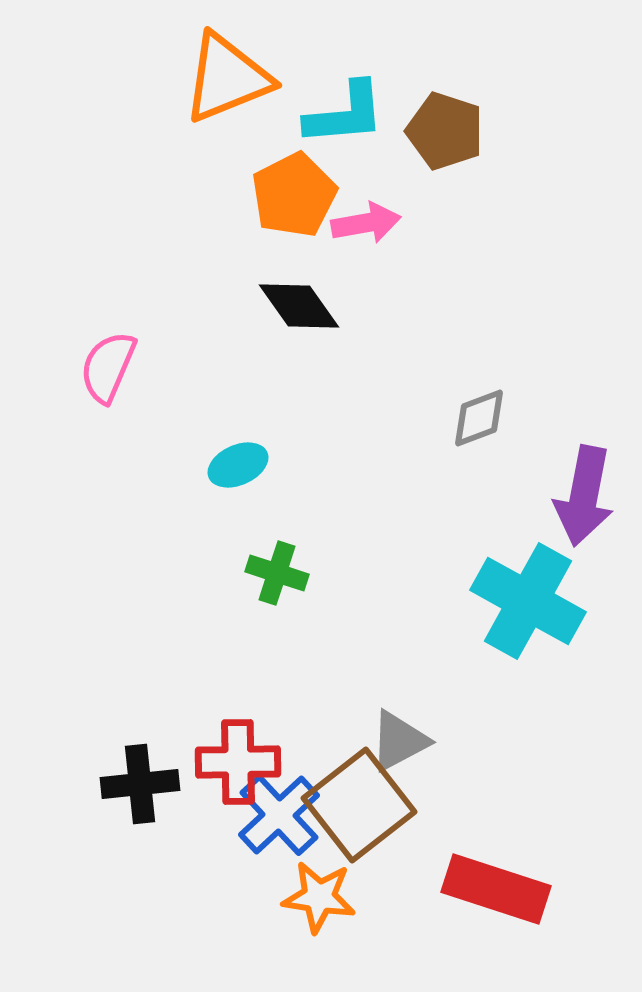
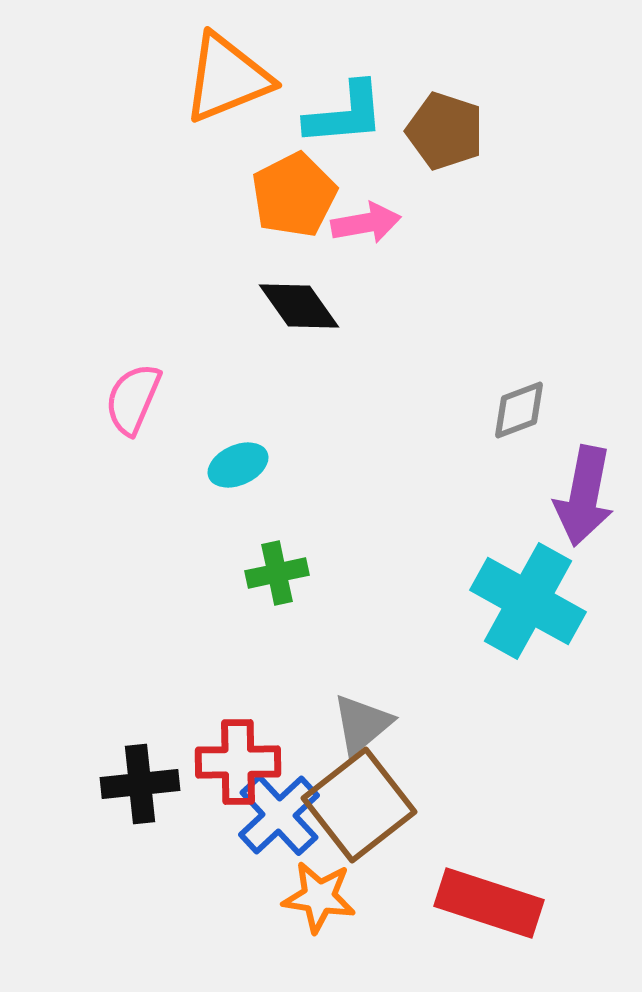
pink semicircle: moved 25 px right, 32 px down
gray diamond: moved 40 px right, 8 px up
green cross: rotated 30 degrees counterclockwise
gray triangle: moved 37 px left, 17 px up; rotated 12 degrees counterclockwise
red rectangle: moved 7 px left, 14 px down
